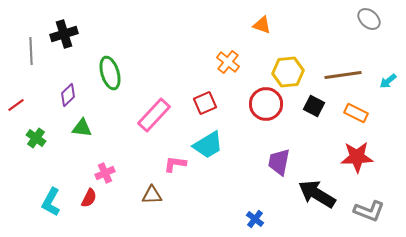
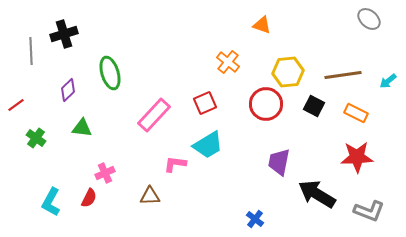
purple diamond: moved 5 px up
brown triangle: moved 2 px left, 1 px down
